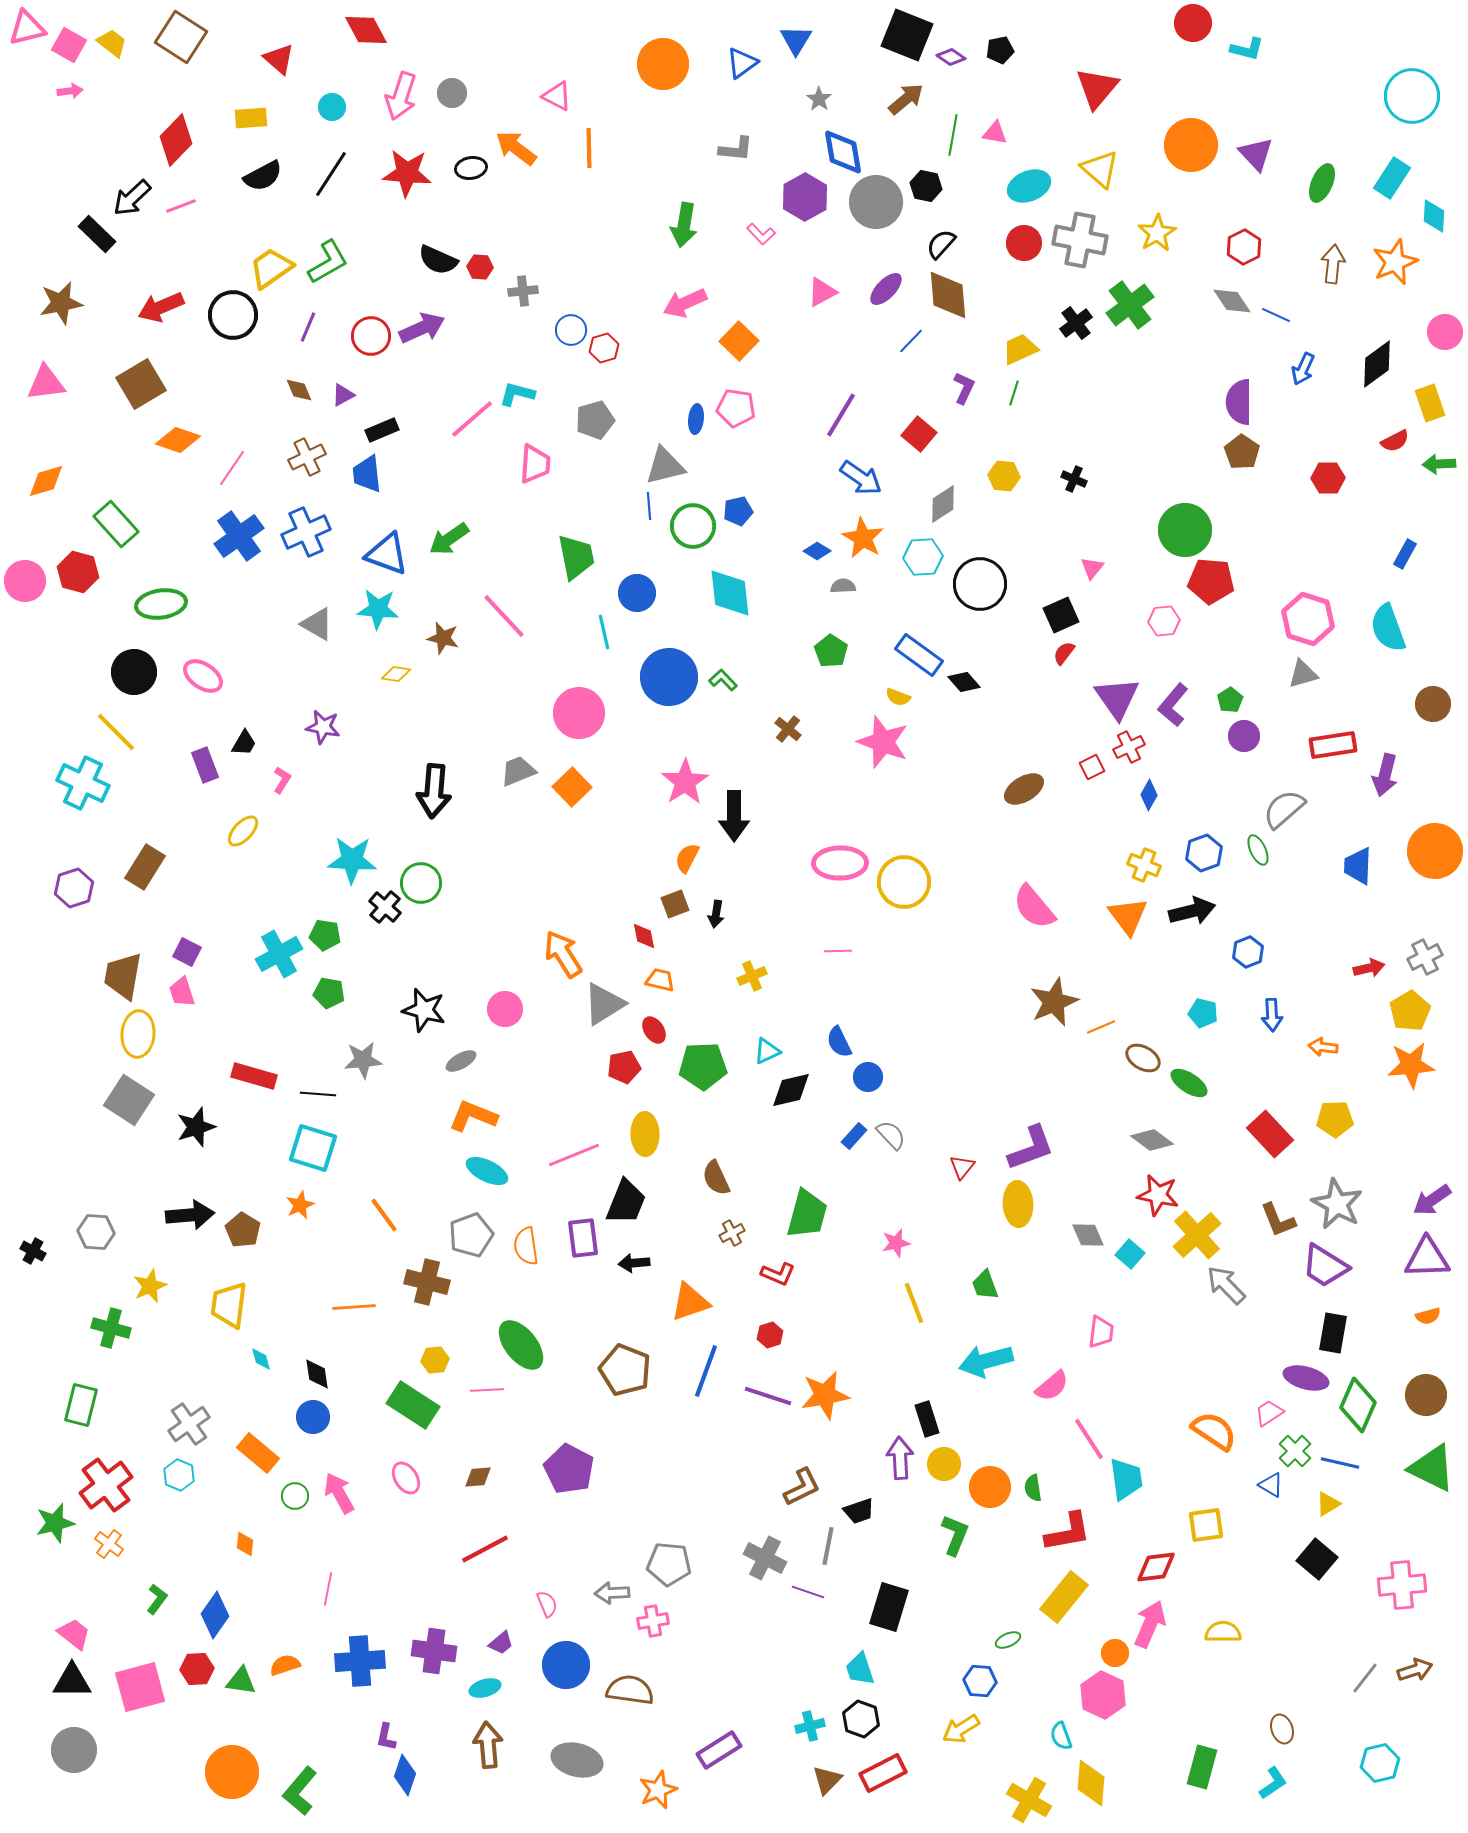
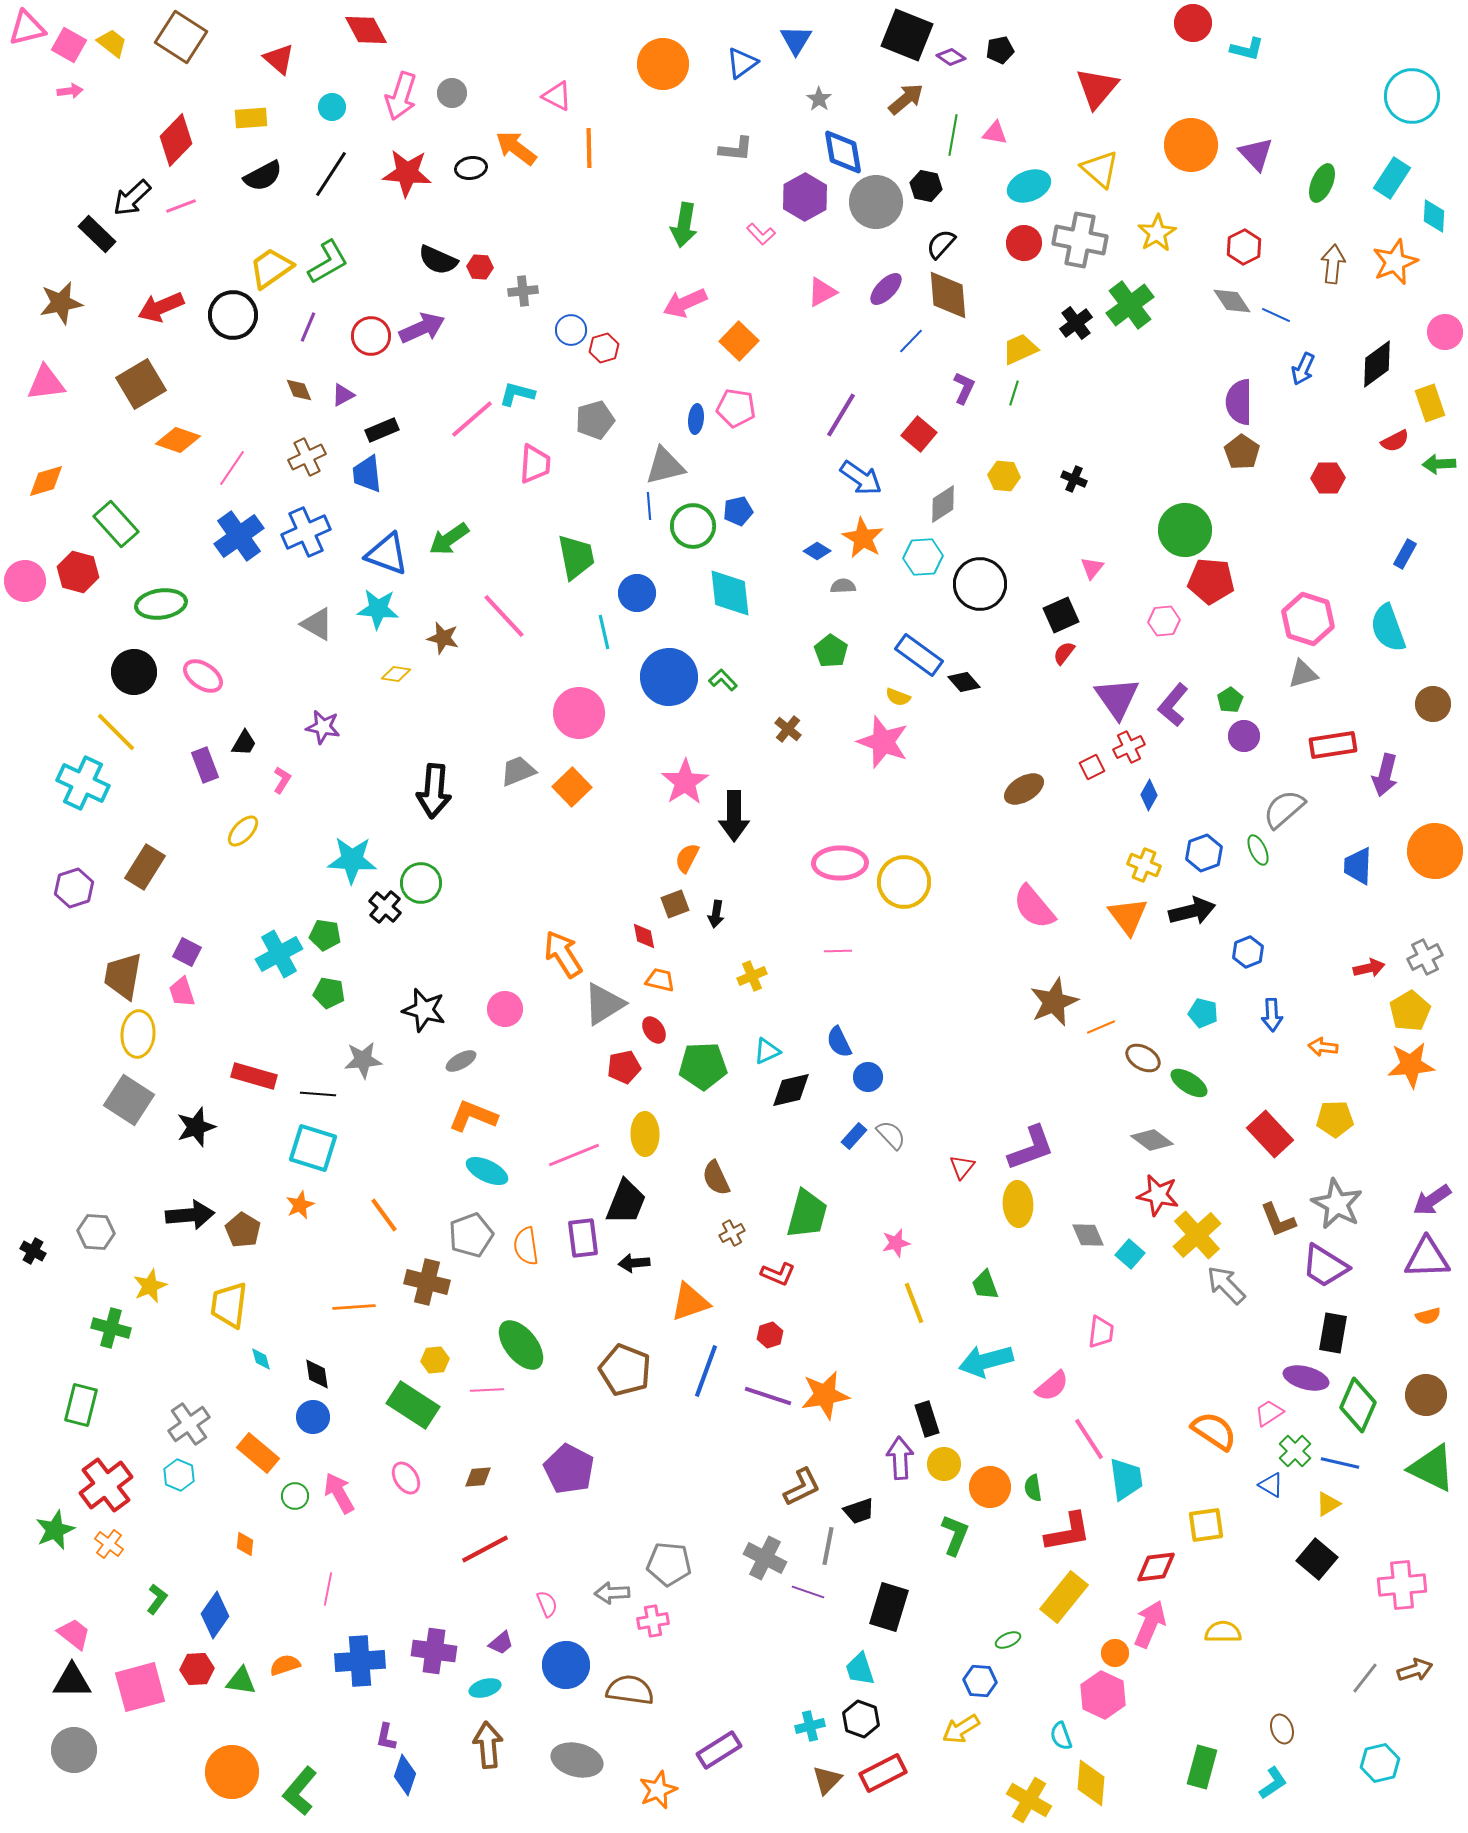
green star at (55, 1523): moved 7 px down; rotated 9 degrees counterclockwise
